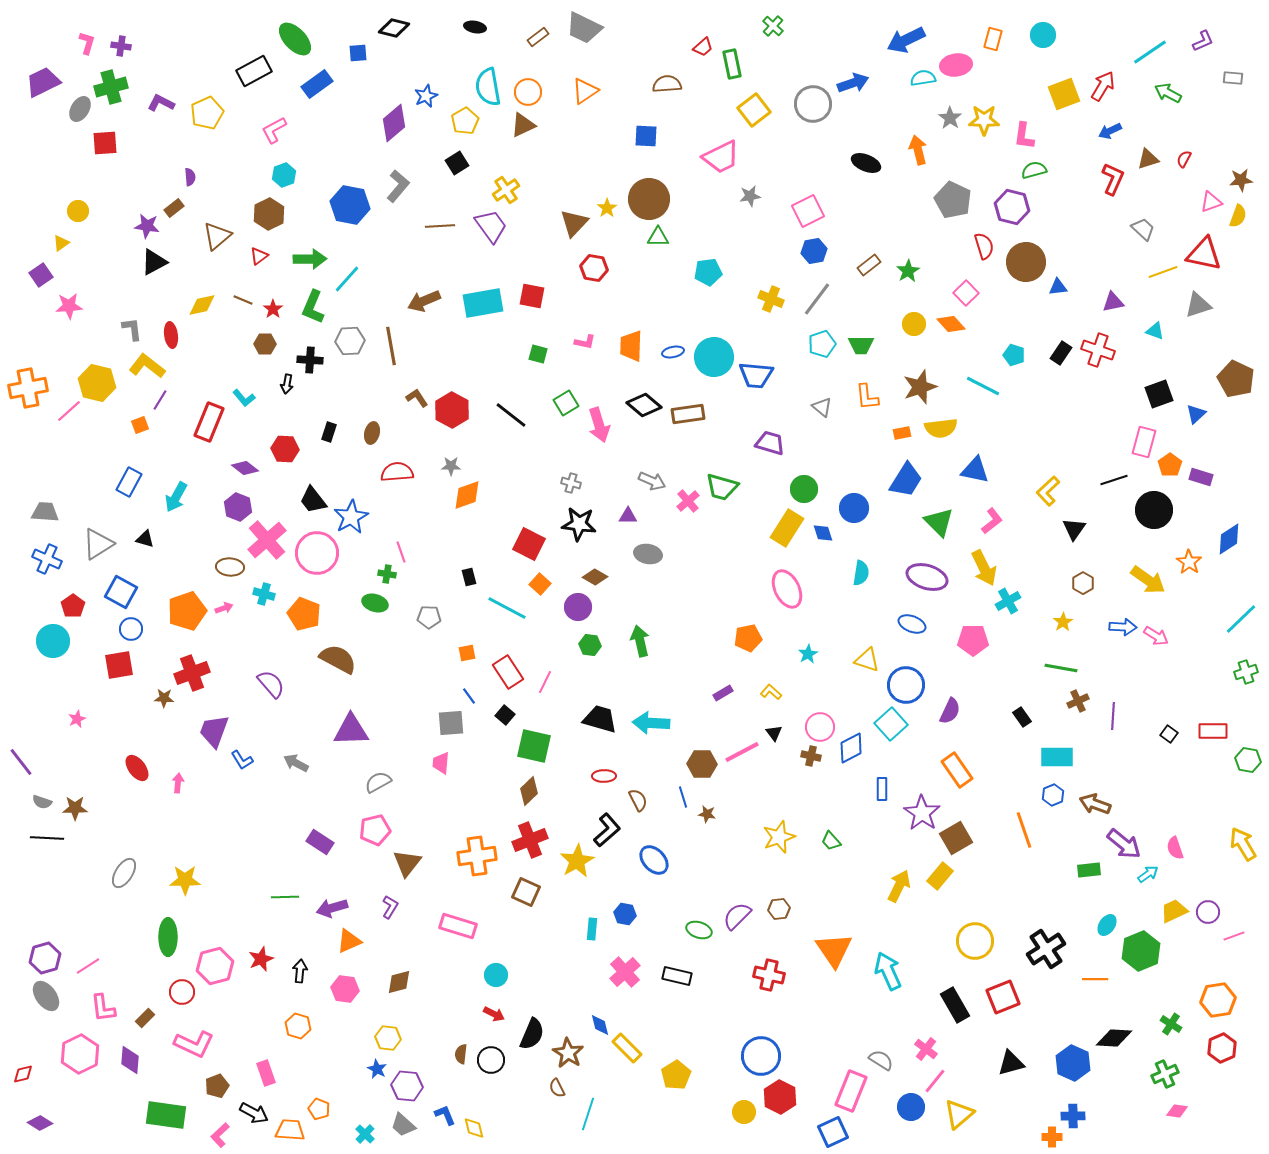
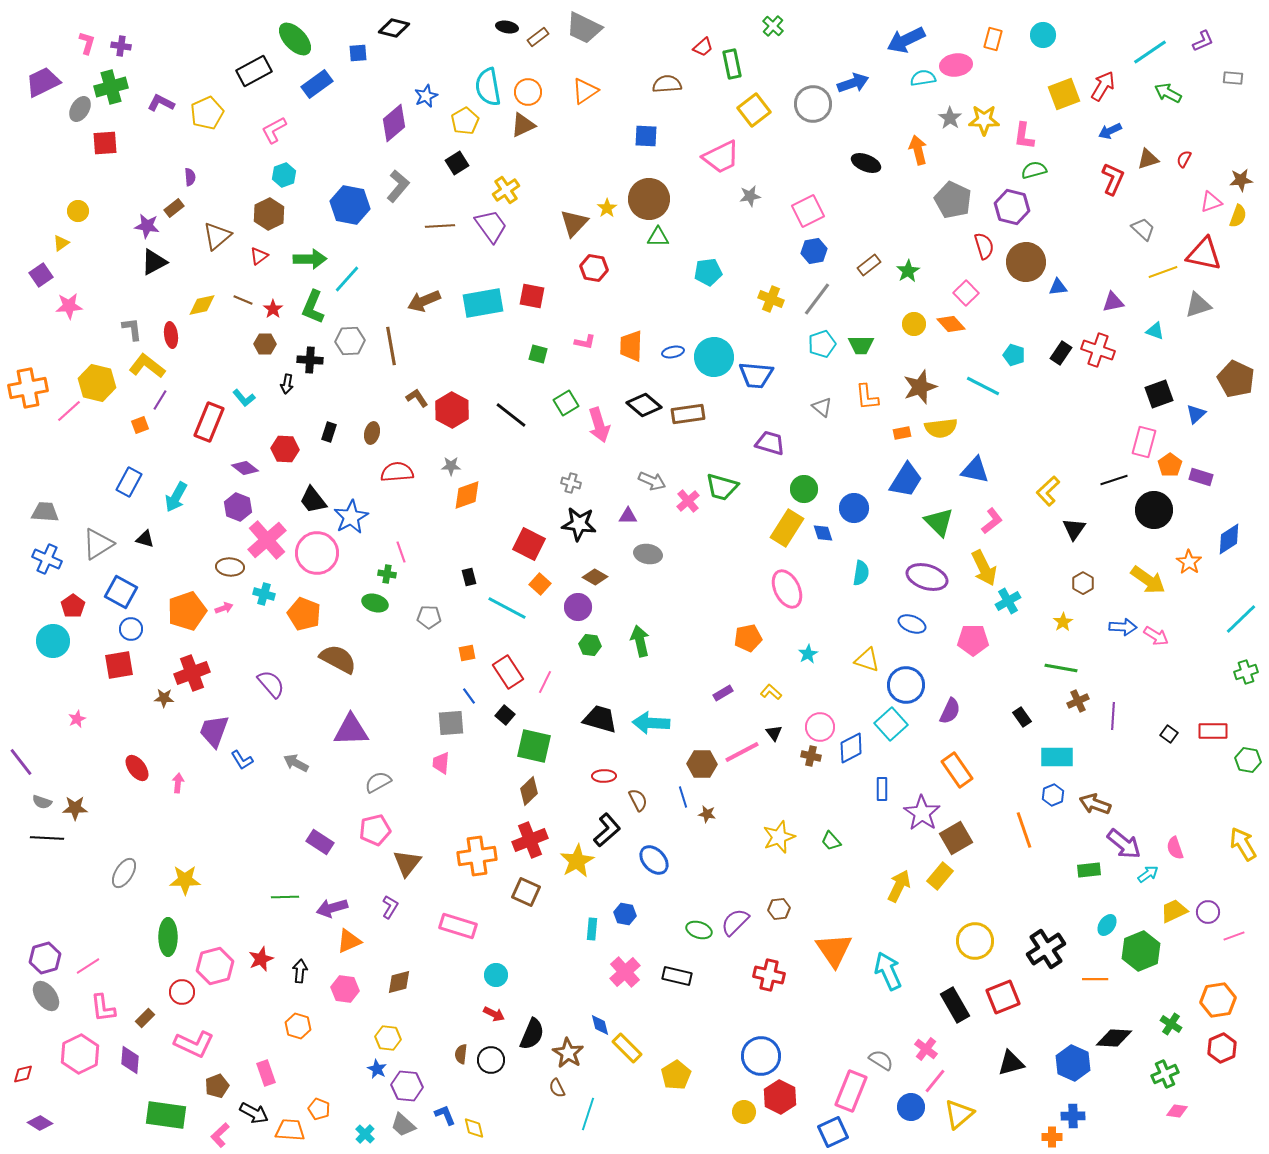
black ellipse at (475, 27): moved 32 px right
purple semicircle at (737, 916): moved 2 px left, 6 px down
